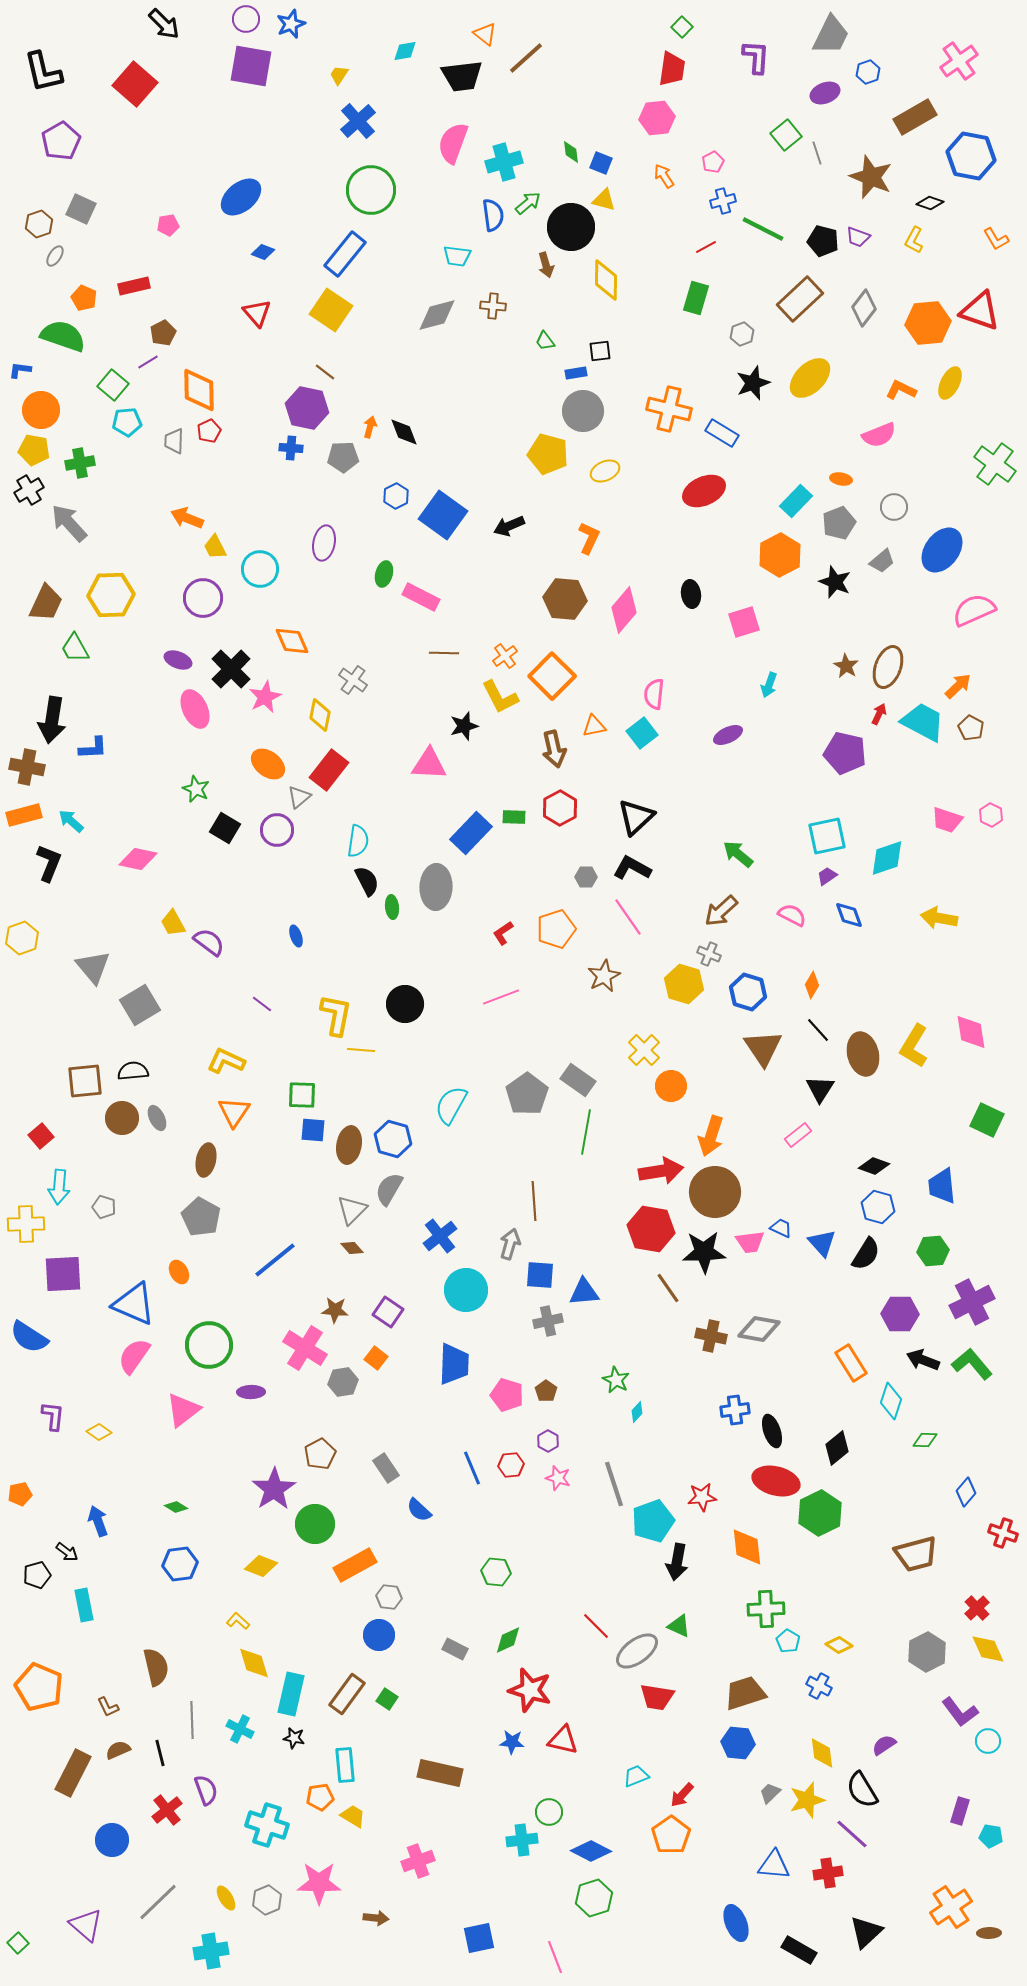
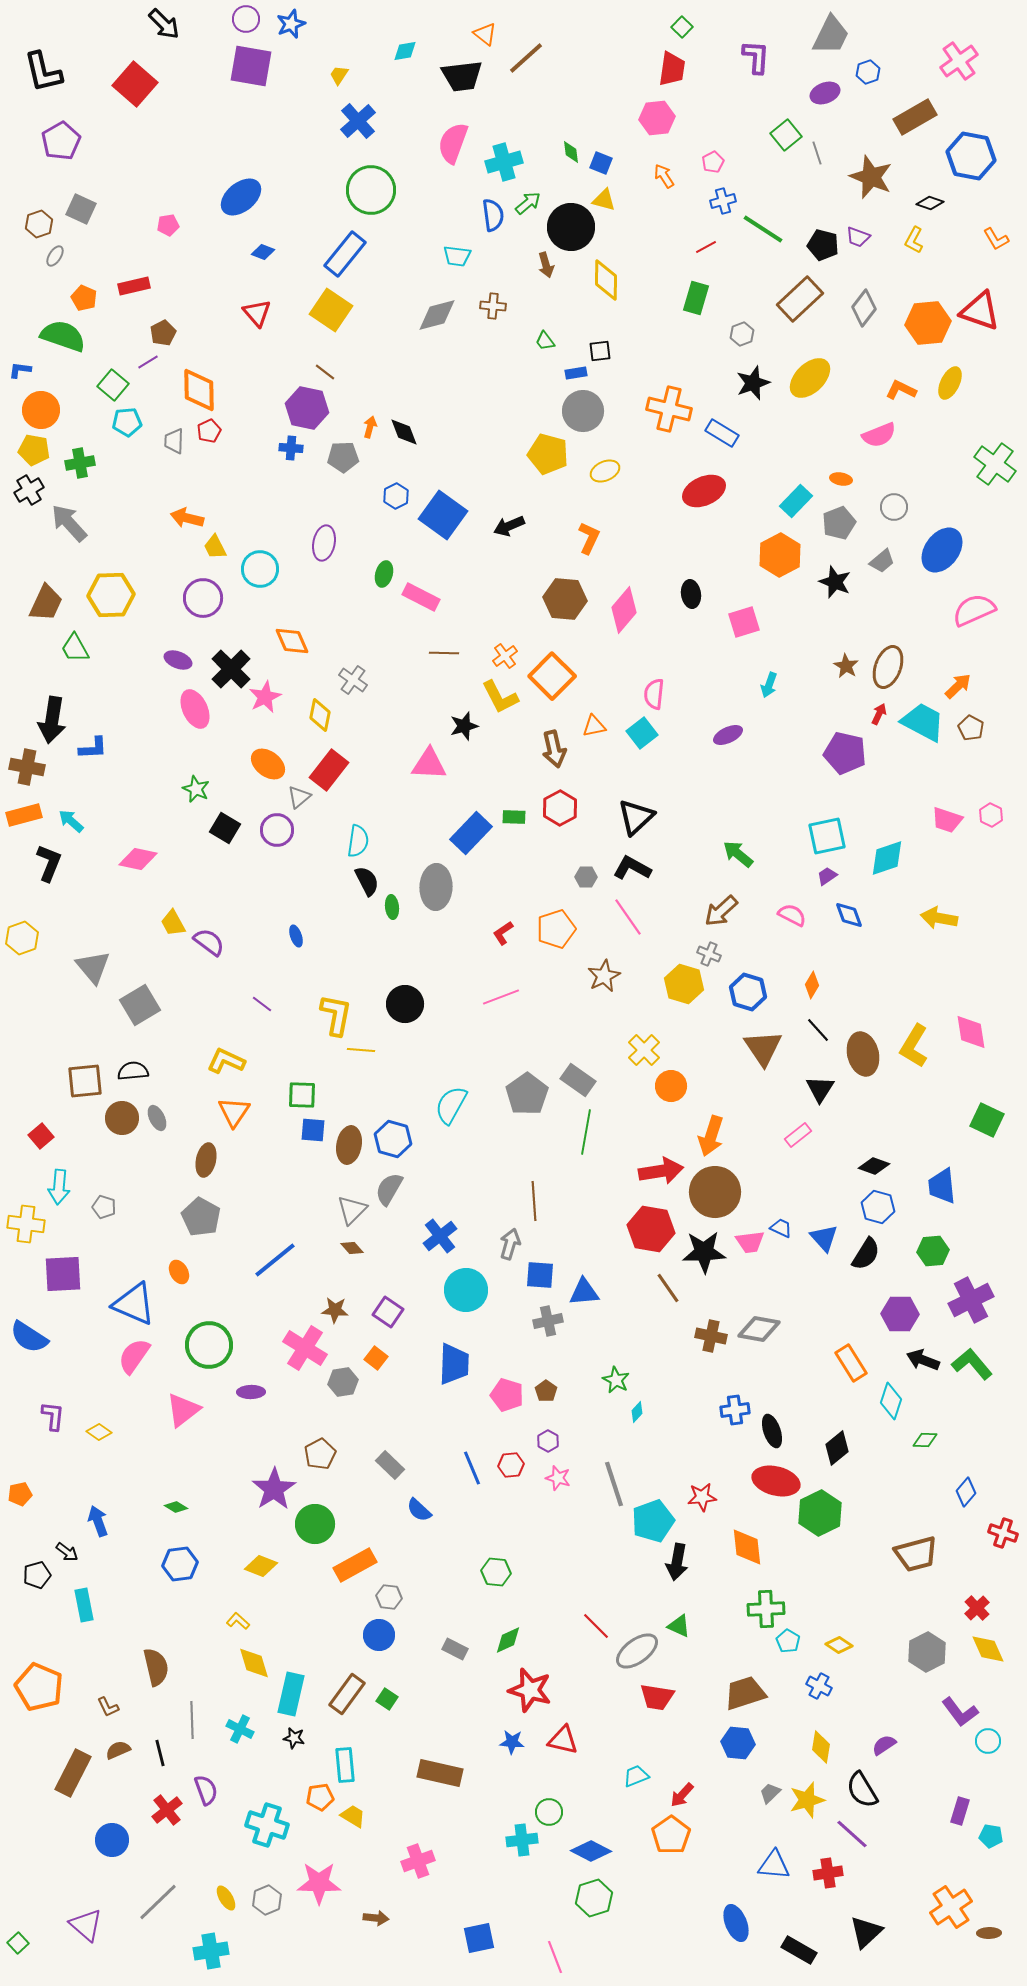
green line at (763, 229): rotated 6 degrees clockwise
black pentagon at (823, 241): moved 4 px down
orange arrow at (187, 518): rotated 8 degrees counterclockwise
yellow cross at (26, 1224): rotated 9 degrees clockwise
blue triangle at (822, 1243): moved 2 px right, 5 px up
purple cross at (972, 1302): moved 1 px left, 2 px up
gray rectangle at (386, 1468): moved 4 px right, 3 px up; rotated 12 degrees counterclockwise
yellow diamond at (822, 1753): moved 1 px left, 6 px up; rotated 16 degrees clockwise
